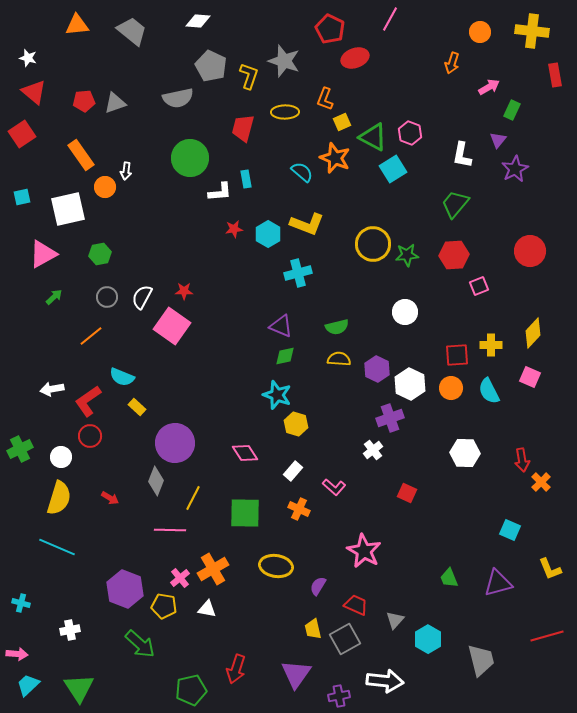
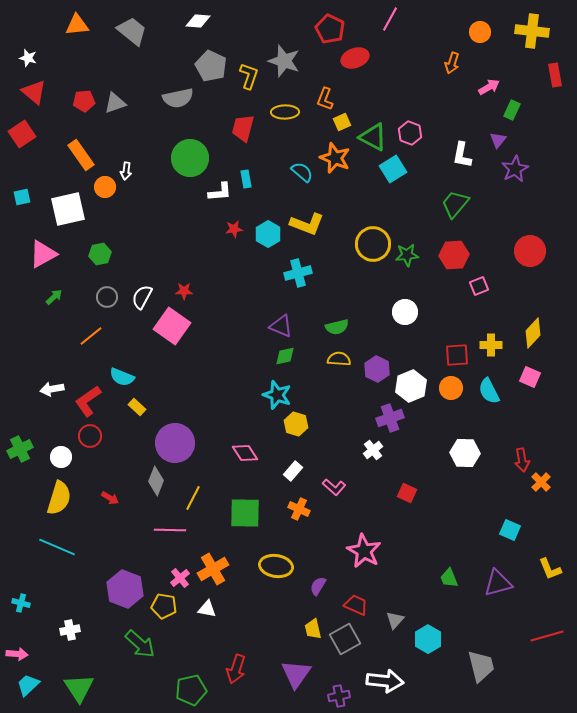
white hexagon at (410, 384): moved 1 px right, 2 px down; rotated 12 degrees clockwise
gray trapezoid at (481, 660): moved 6 px down
